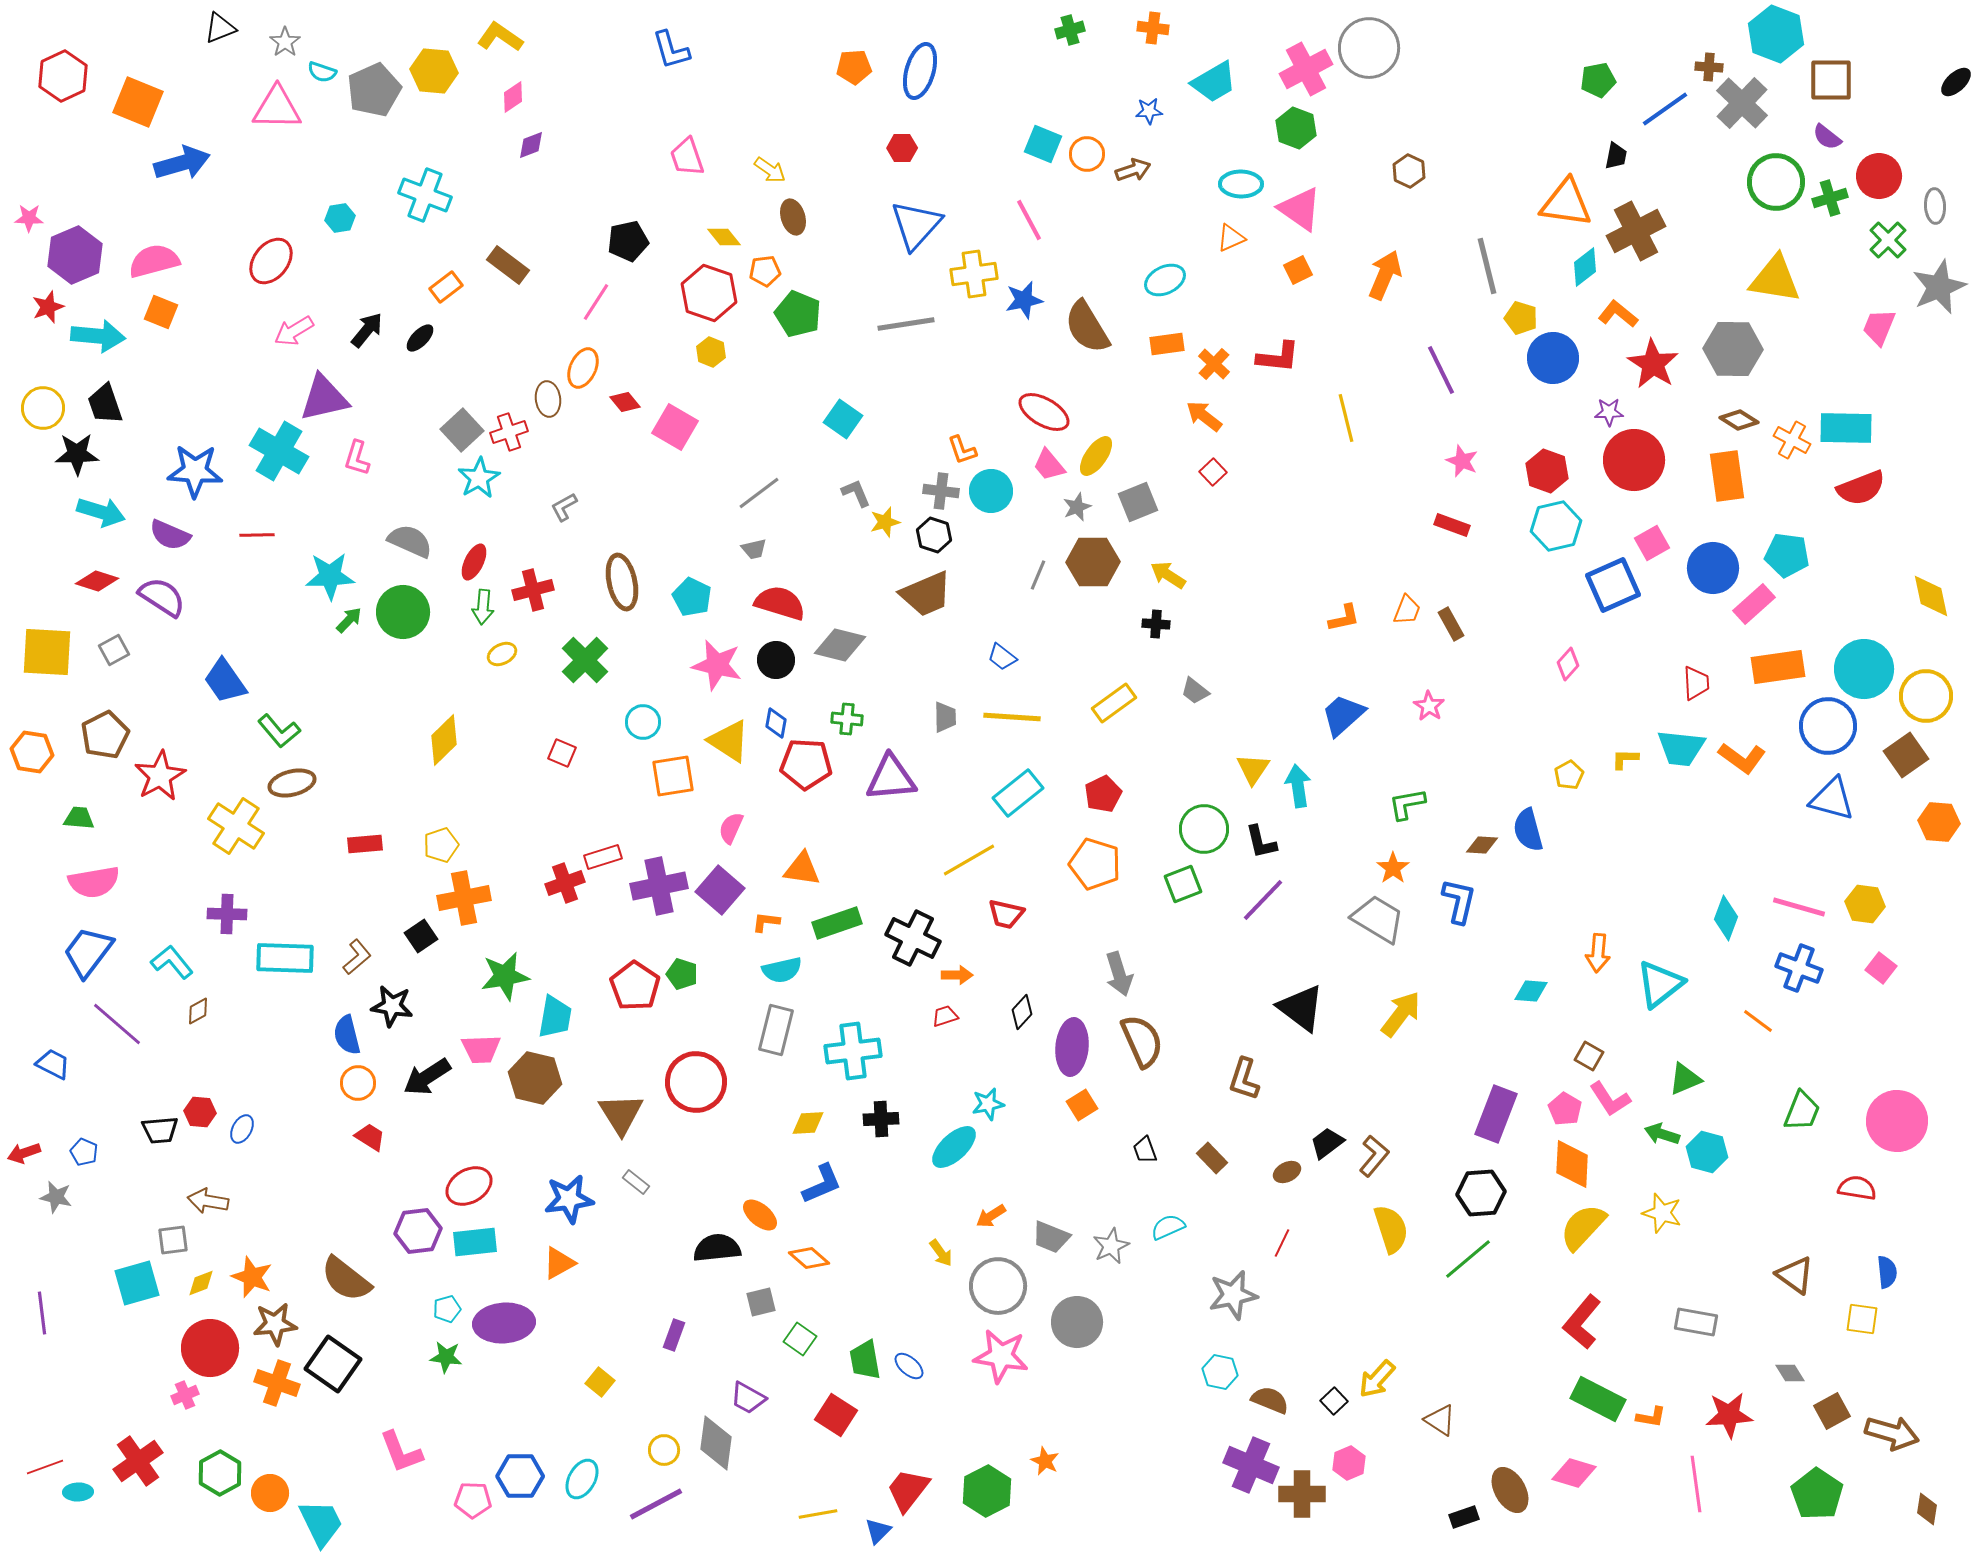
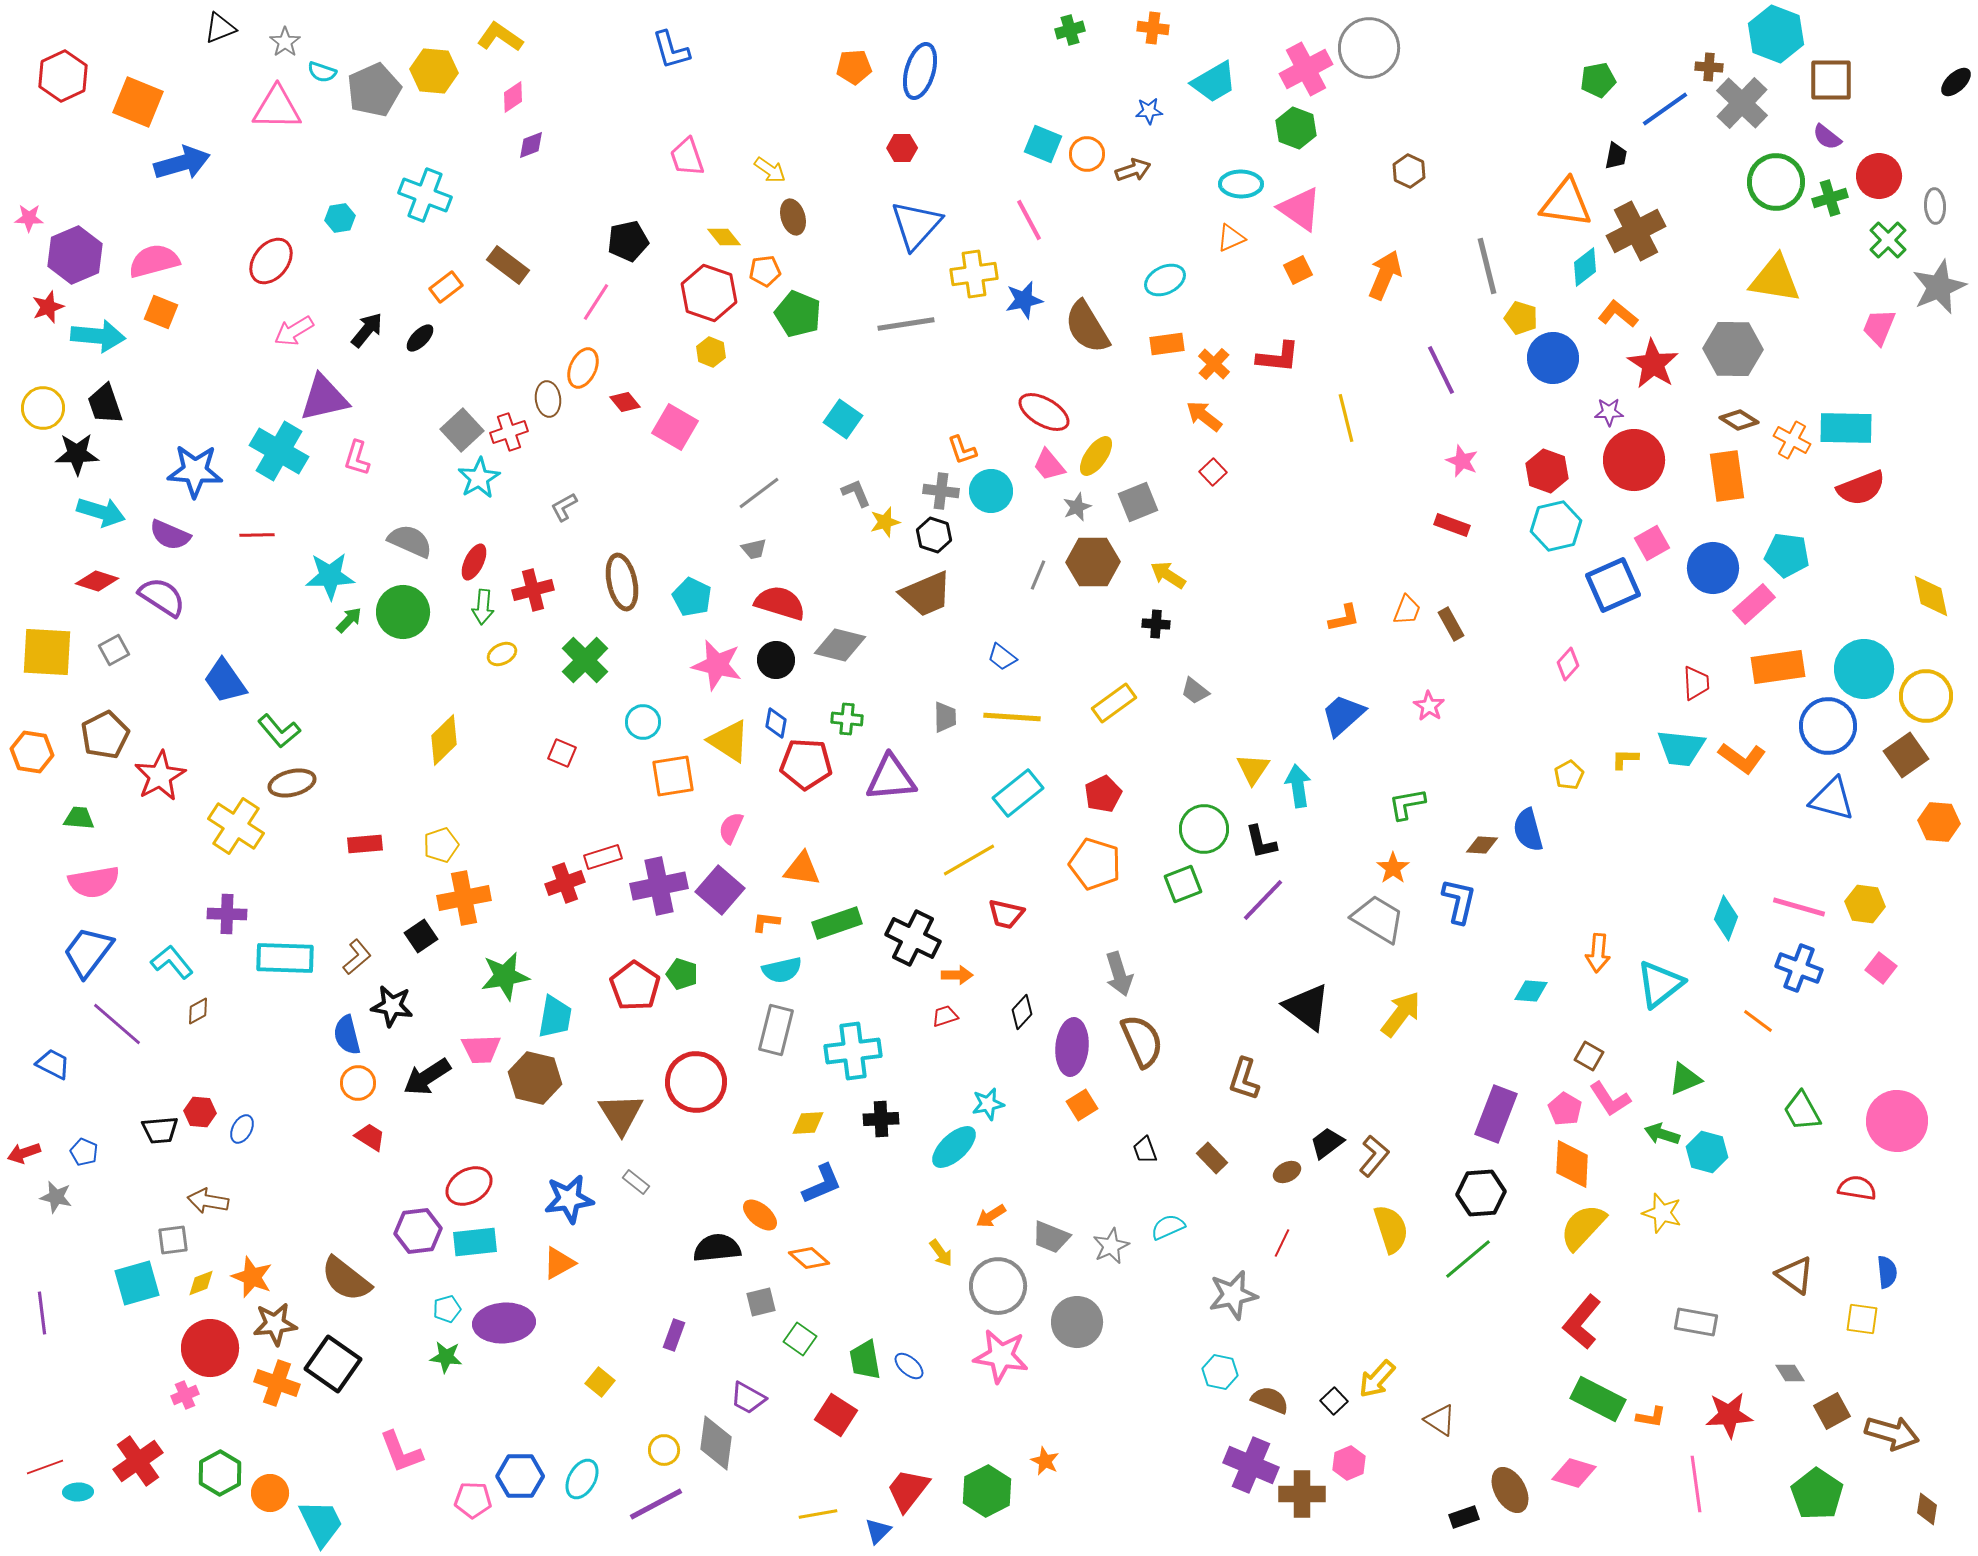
black triangle at (1301, 1008): moved 6 px right, 1 px up
green trapezoid at (1802, 1111): rotated 129 degrees clockwise
